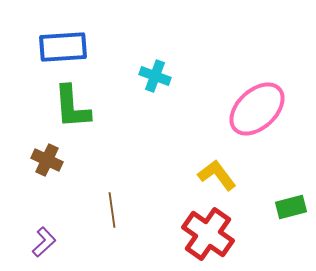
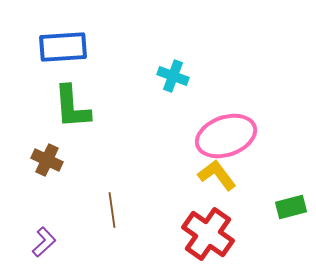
cyan cross: moved 18 px right
pink ellipse: moved 31 px left, 27 px down; rotated 24 degrees clockwise
